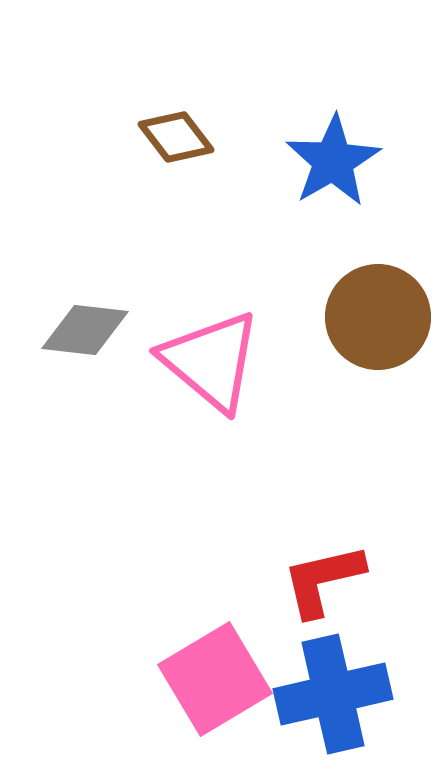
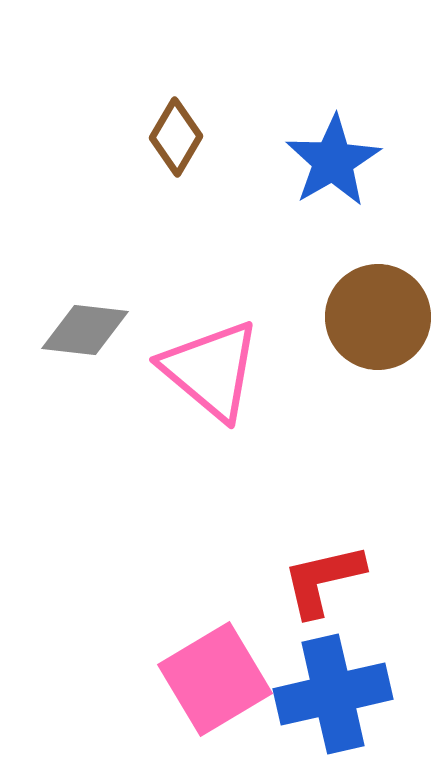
brown diamond: rotated 68 degrees clockwise
pink triangle: moved 9 px down
